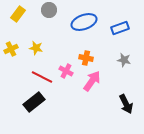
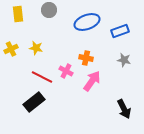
yellow rectangle: rotated 42 degrees counterclockwise
blue ellipse: moved 3 px right
blue rectangle: moved 3 px down
black arrow: moved 2 px left, 5 px down
